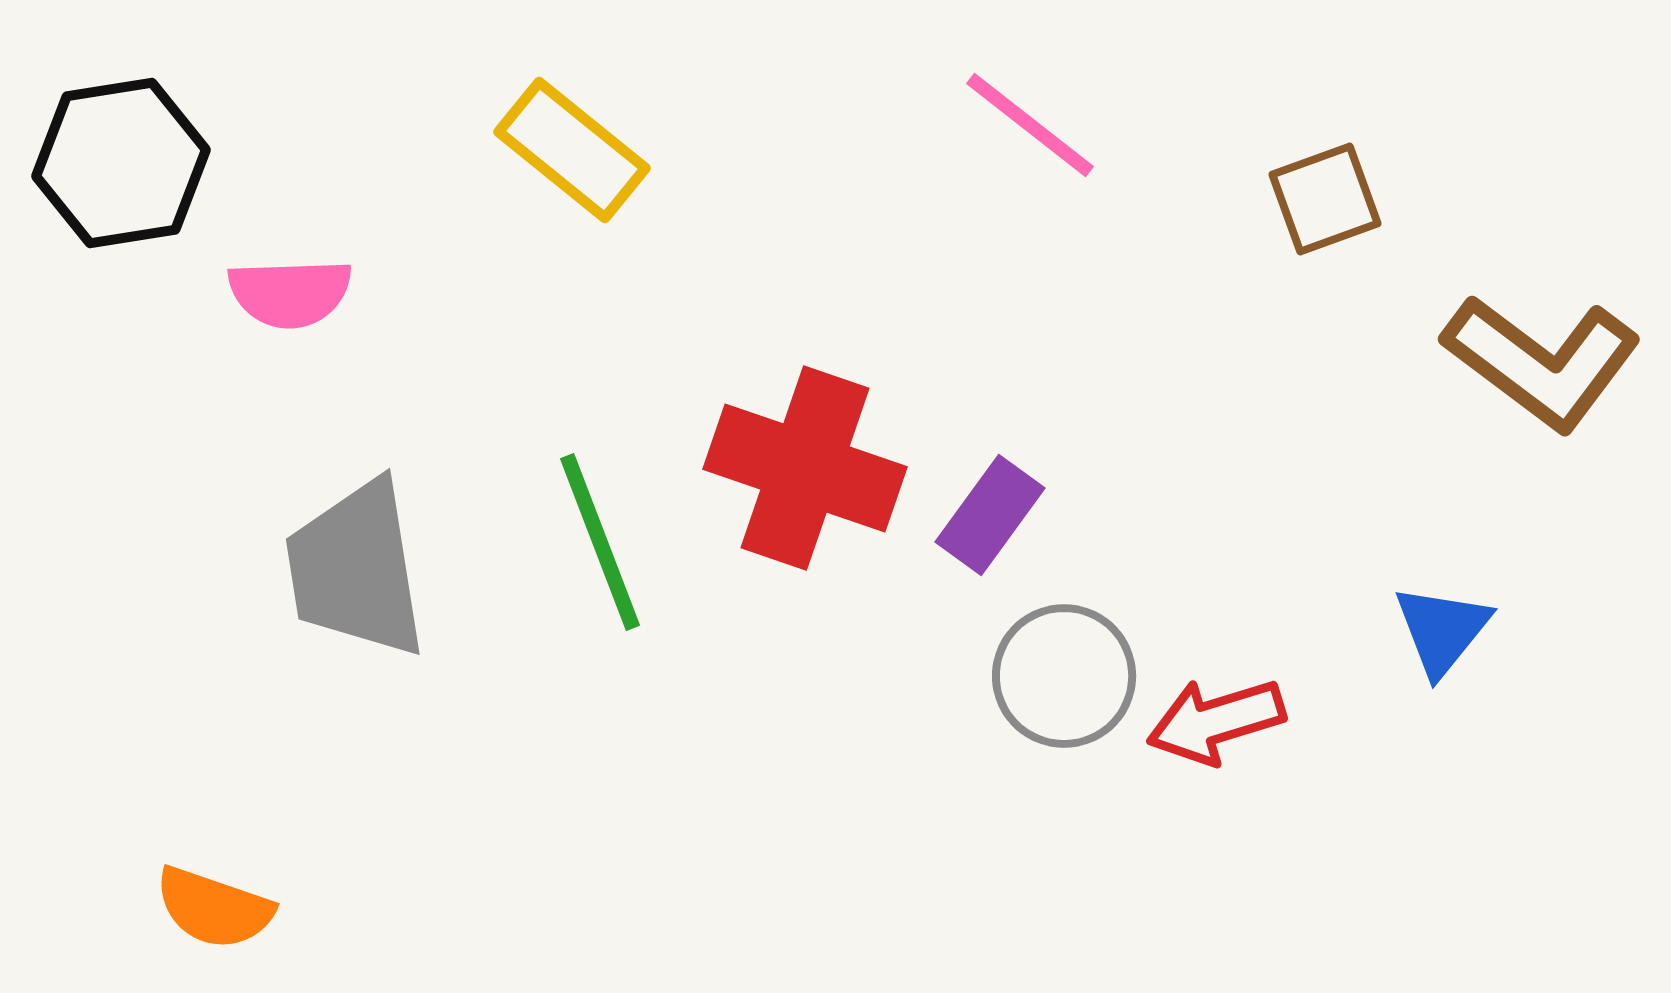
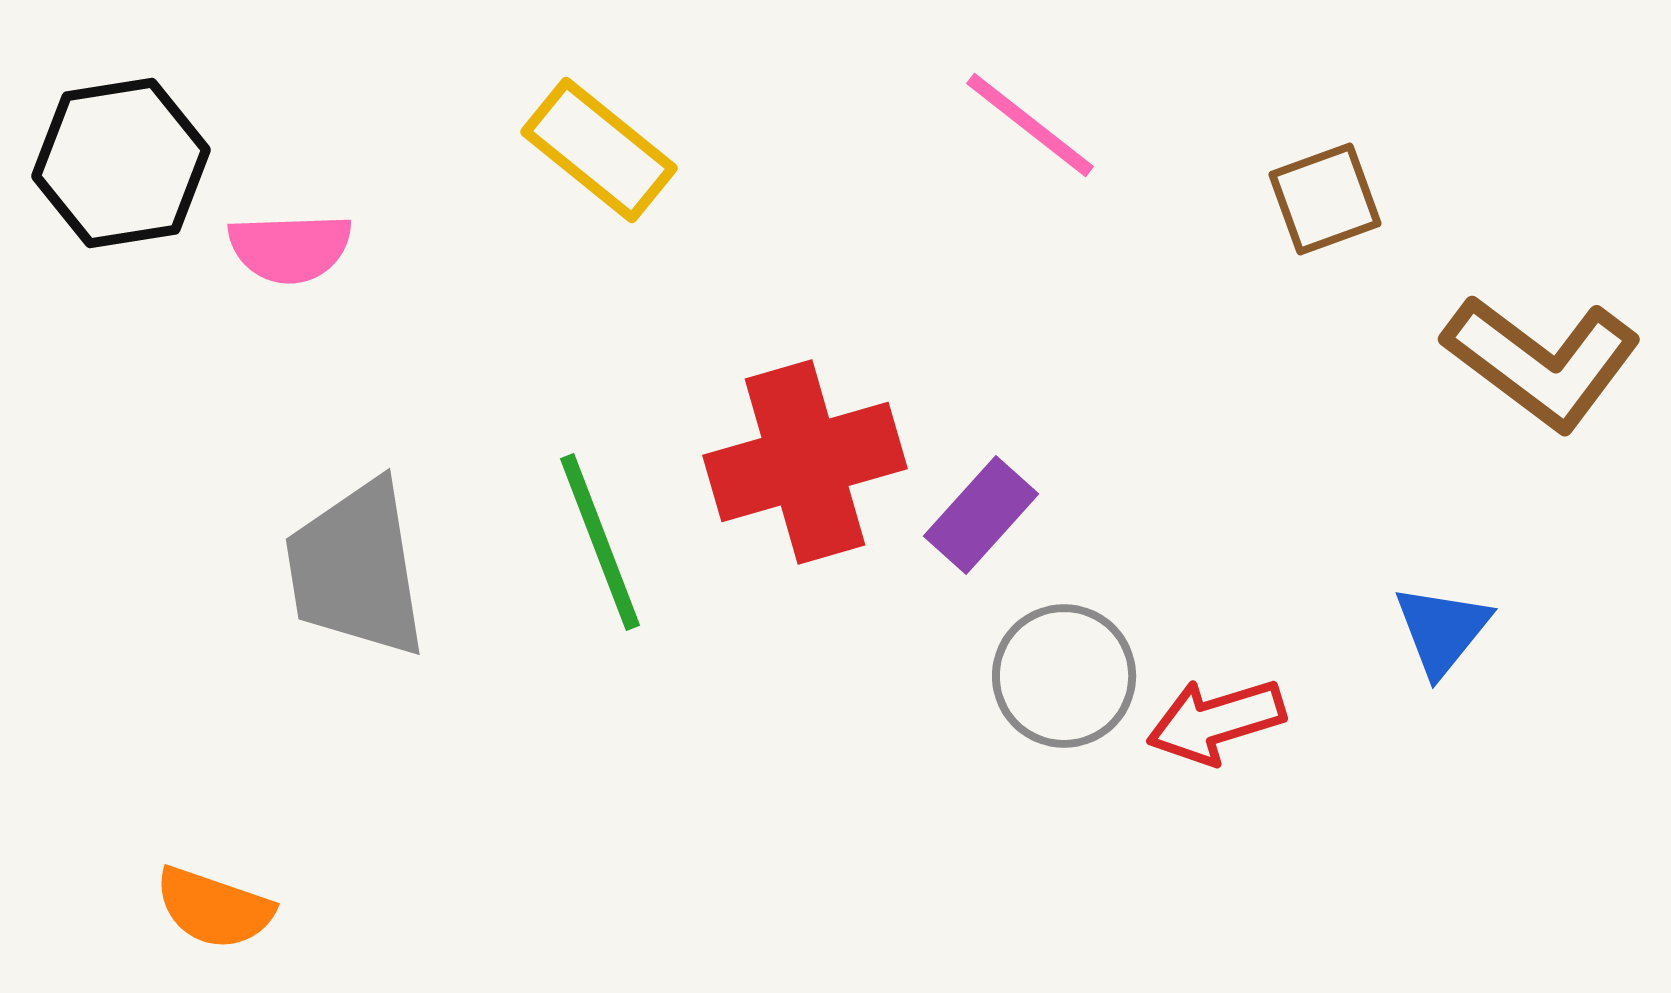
yellow rectangle: moved 27 px right
pink semicircle: moved 45 px up
red cross: moved 6 px up; rotated 35 degrees counterclockwise
purple rectangle: moved 9 px left; rotated 6 degrees clockwise
